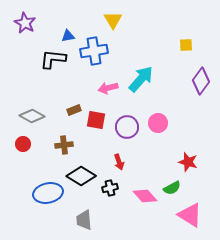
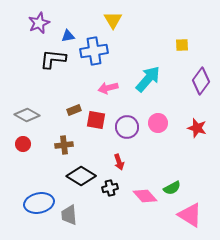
purple star: moved 14 px right; rotated 20 degrees clockwise
yellow square: moved 4 px left
cyan arrow: moved 7 px right
gray diamond: moved 5 px left, 1 px up
red star: moved 9 px right, 34 px up
blue ellipse: moved 9 px left, 10 px down
gray trapezoid: moved 15 px left, 5 px up
